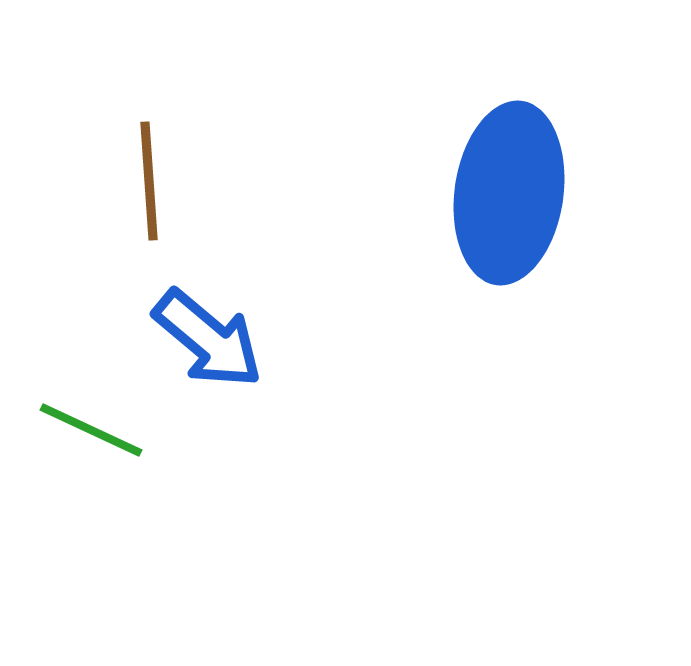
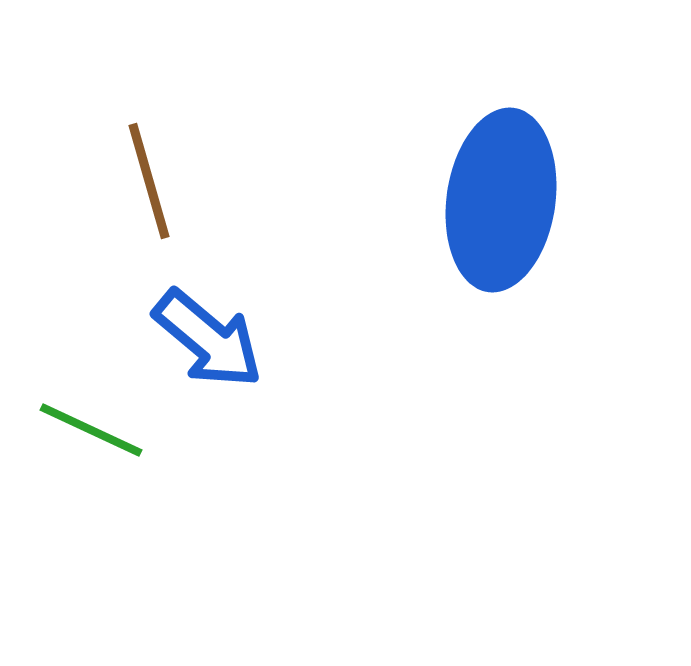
brown line: rotated 12 degrees counterclockwise
blue ellipse: moved 8 px left, 7 px down
